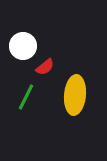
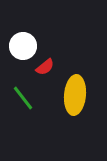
green line: moved 3 px left, 1 px down; rotated 64 degrees counterclockwise
